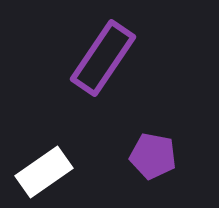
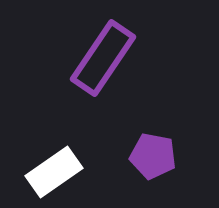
white rectangle: moved 10 px right
